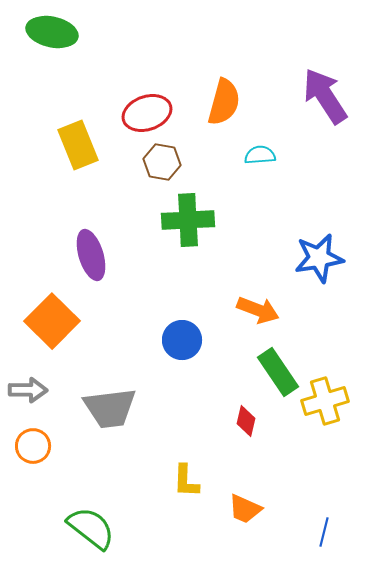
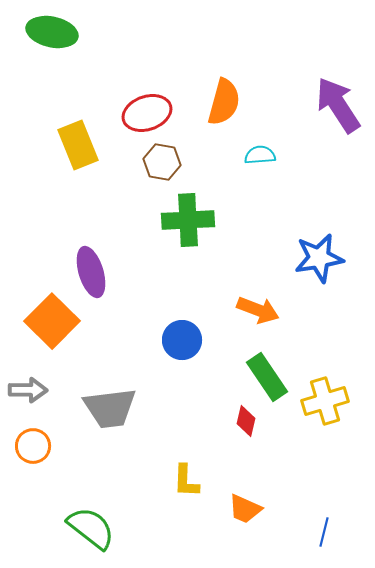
purple arrow: moved 13 px right, 9 px down
purple ellipse: moved 17 px down
green rectangle: moved 11 px left, 5 px down
